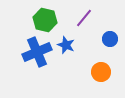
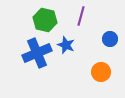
purple line: moved 3 px left, 2 px up; rotated 24 degrees counterclockwise
blue cross: moved 1 px down
